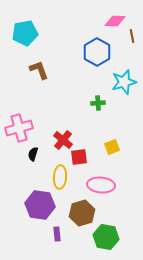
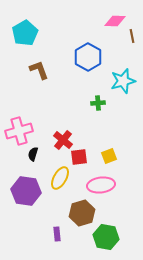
cyan pentagon: rotated 20 degrees counterclockwise
blue hexagon: moved 9 px left, 5 px down
cyan star: moved 1 px left, 1 px up
pink cross: moved 3 px down
yellow square: moved 3 px left, 9 px down
yellow ellipse: moved 1 px down; rotated 25 degrees clockwise
pink ellipse: rotated 12 degrees counterclockwise
purple hexagon: moved 14 px left, 14 px up
